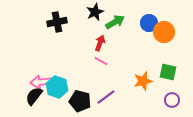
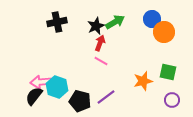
black star: moved 1 px right, 14 px down
blue circle: moved 3 px right, 4 px up
